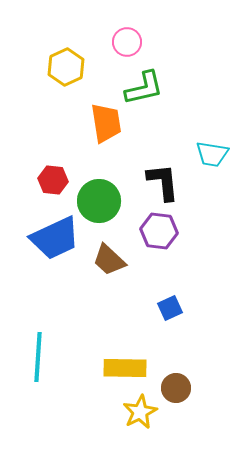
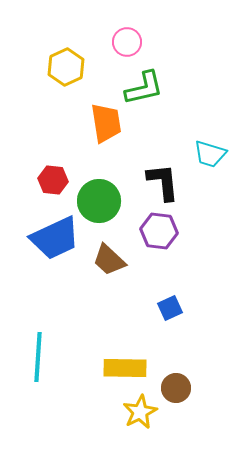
cyan trapezoid: moved 2 px left; rotated 8 degrees clockwise
